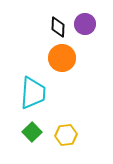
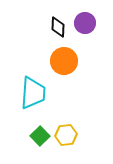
purple circle: moved 1 px up
orange circle: moved 2 px right, 3 px down
green square: moved 8 px right, 4 px down
